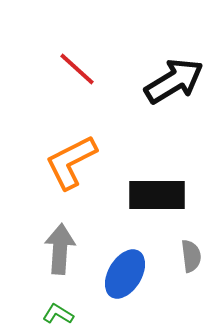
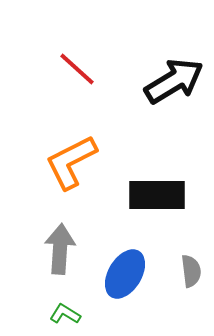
gray semicircle: moved 15 px down
green L-shape: moved 7 px right
